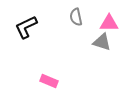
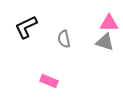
gray semicircle: moved 12 px left, 22 px down
gray triangle: moved 3 px right
